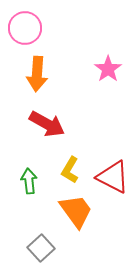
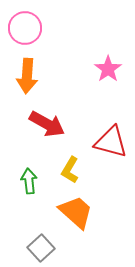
orange arrow: moved 10 px left, 2 px down
red triangle: moved 2 px left, 35 px up; rotated 12 degrees counterclockwise
orange trapezoid: moved 1 px down; rotated 12 degrees counterclockwise
